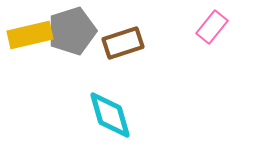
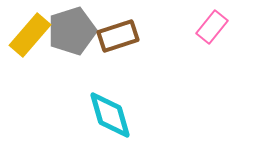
yellow rectangle: rotated 36 degrees counterclockwise
brown rectangle: moved 5 px left, 7 px up
